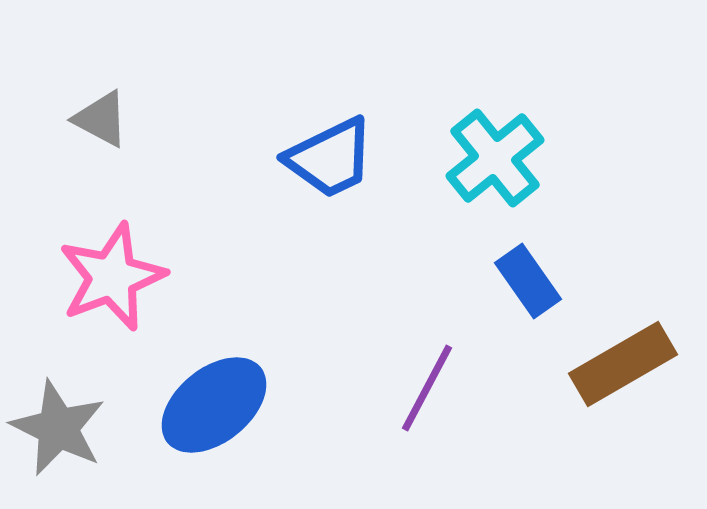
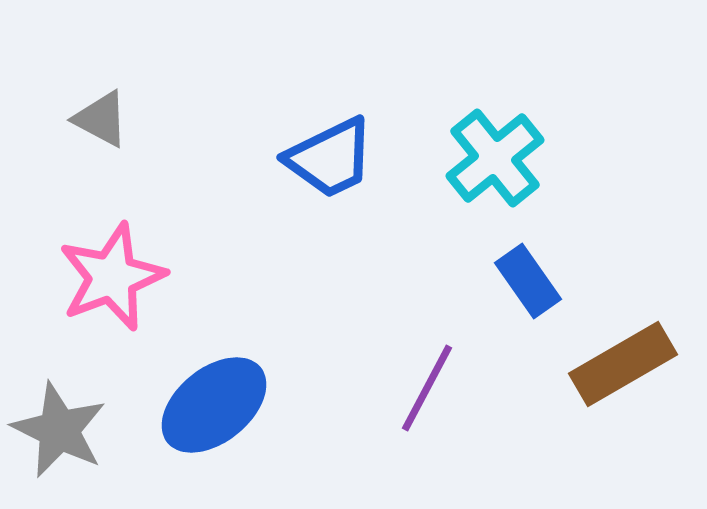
gray star: moved 1 px right, 2 px down
